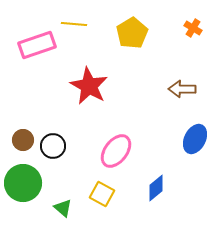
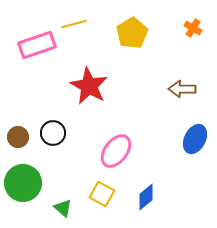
yellow line: rotated 20 degrees counterclockwise
brown circle: moved 5 px left, 3 px up
black circle: moved 13 px up
blue diamond: moved 10 px left, 9 px down
